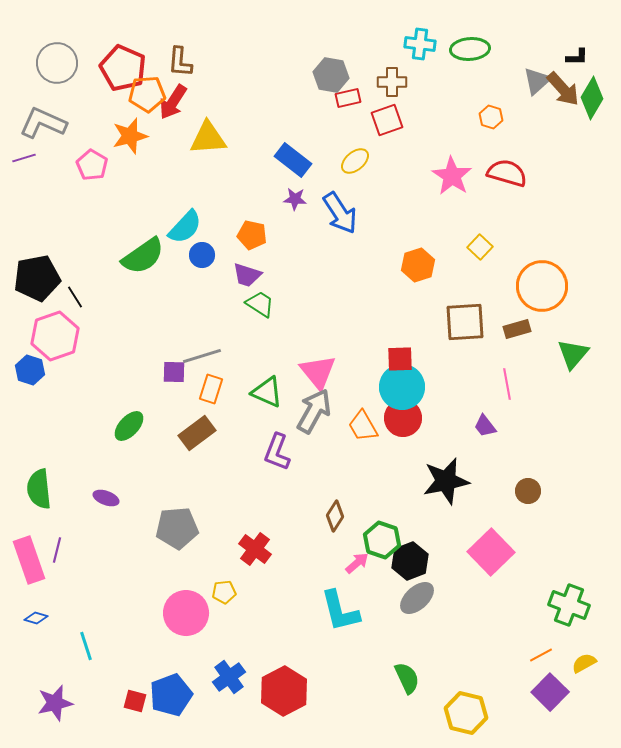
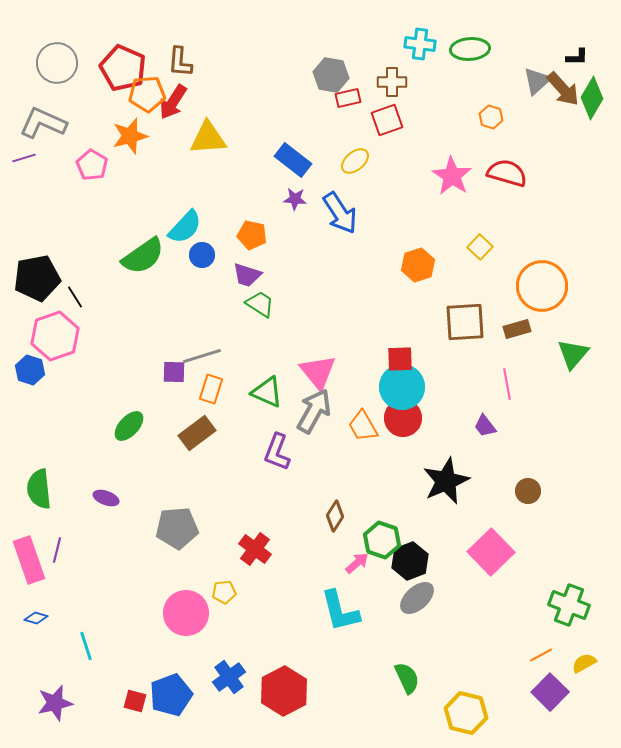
black star at (446, 481): rotated 12 degrees counterclockwise
